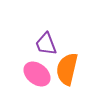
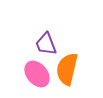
pink ellipse: rotated 12 degrees clockwise
